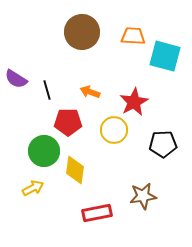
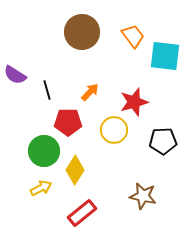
orange trapezoid: rotated 50 degrees clockwise
cyan square: rotated 8 degrees counterclockwise
purple semicircle: moved 1 px left, 4 px up
orange arrow: rotated 114 degrees clockwise
red star: rotated 12 degrees clockwise
black pentagon: moved 3 px up
yellow diamond: rotated 24 degrees clockwise
yellow arrow: moved 8 px right
brown star: rotated 20 degrees clockwise
red rectangle: moved 15 px left; rotated 28 degrees counterclockwise
